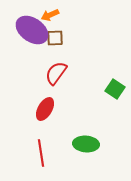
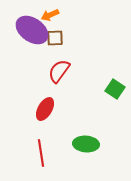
red semicircle: moved 3 px right, 2 px up
